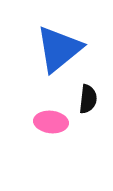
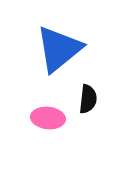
pink ellipse: moved 3 px left, 4 px up
